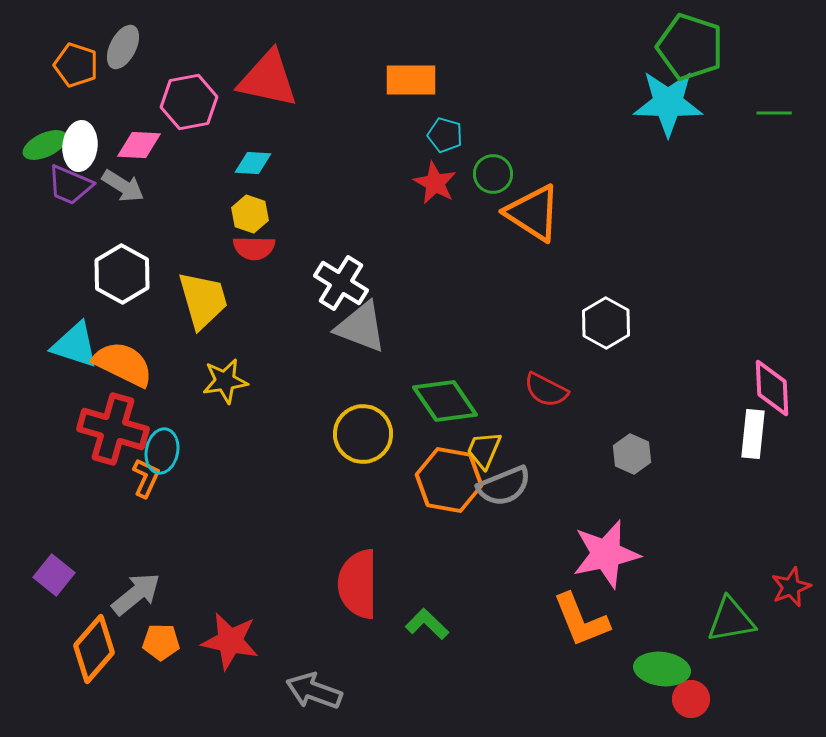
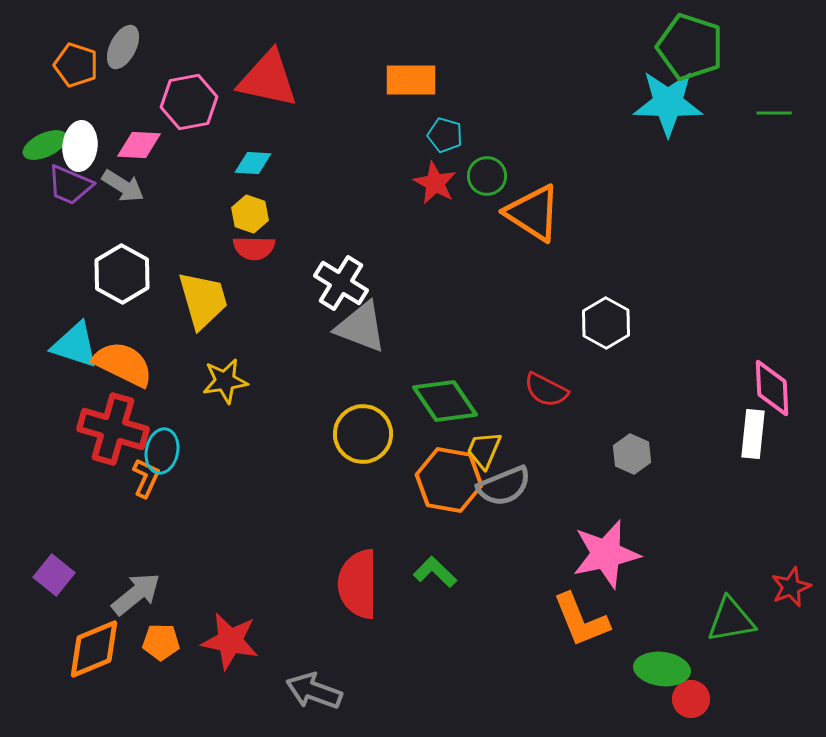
green circle at (493, 174): moved 6 px left, 2 px down
green L-shape at (427, 624): moved 8 px right, 52 px up
orange diamond at (94, 649): rotated 26 degrees clockwise
